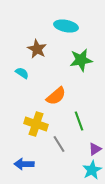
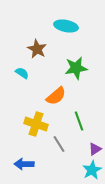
green star: moved 5 px left, 8 px down
